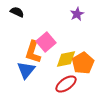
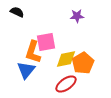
purple star: moved 2 px down; rotated 24 degrees clockwise
pink square: rotated 30 degrees clockwise
